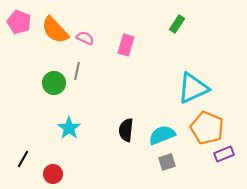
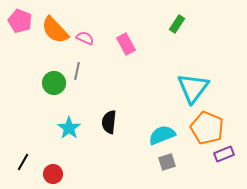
pink pentagon: moved 1 px right, 1 px up
pink rectangle: moved 1 px up; rotated 45 degrees counterclockwise
cyan triangle: rotated 28 degrees counterclockwise
black semicircle: moved 17 px left, 8 px up
black line: moved 3 px down
